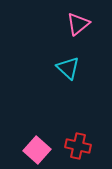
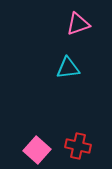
pink triangle: rotated 20 degrees clockwise
cyan triangle: rotated 50 degrees counterclockwise
